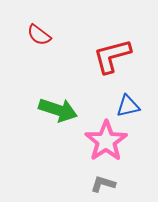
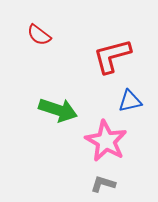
blue triangle: moved 2 px right, 5 px up
pink star: rotated 9 degrees counterclockwise
